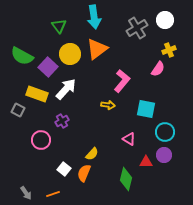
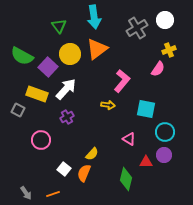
purple cross: moved 5 px right, 4 px up
